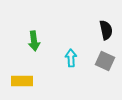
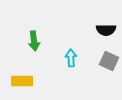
black semicircle: rotated 102 degrees clockwise
gray square: moved 4 px right
